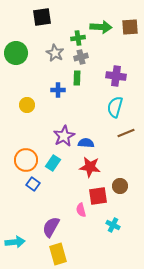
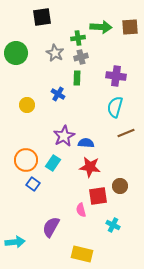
blue cross: moved 4 px down; rotated 32 degrees clockwise
yellow rectangle: moved 24 px right; rotated 60 degrees counterclockwise
